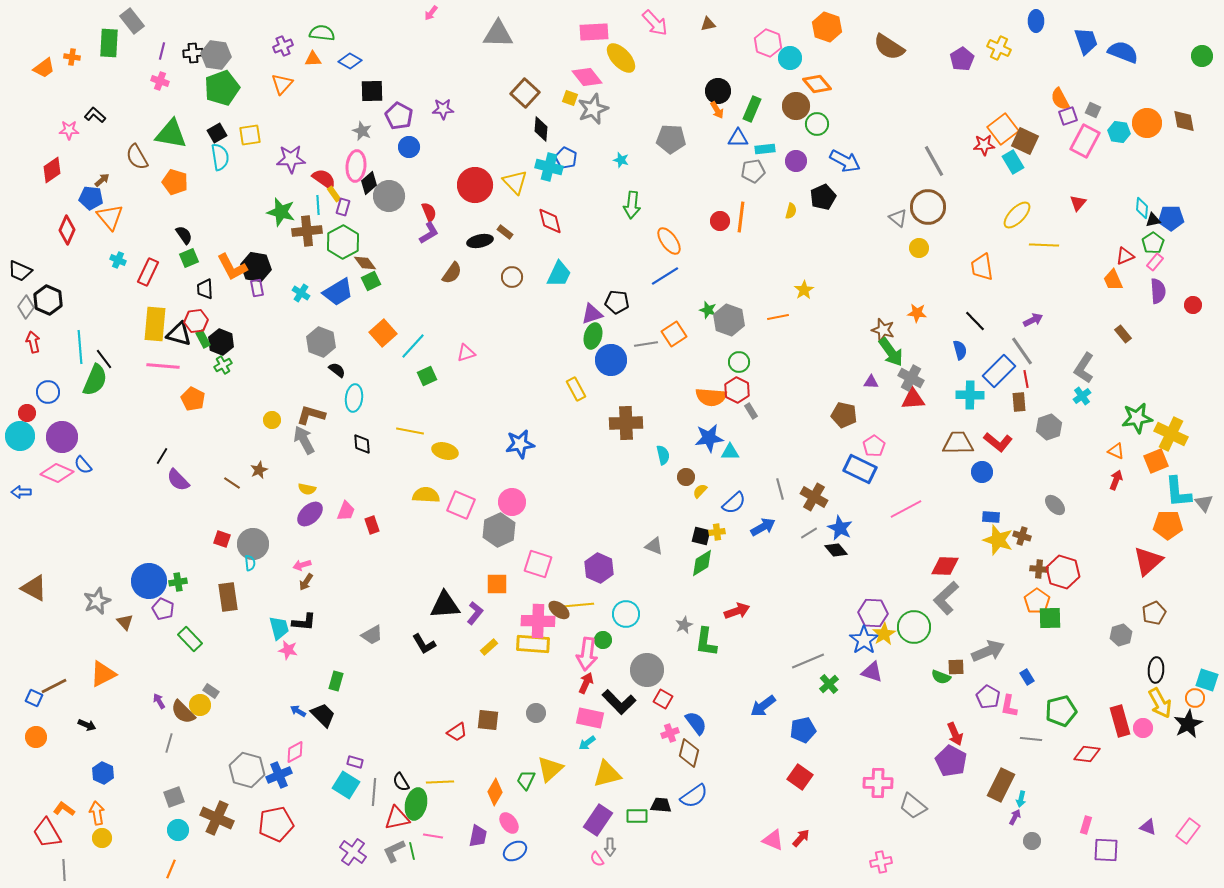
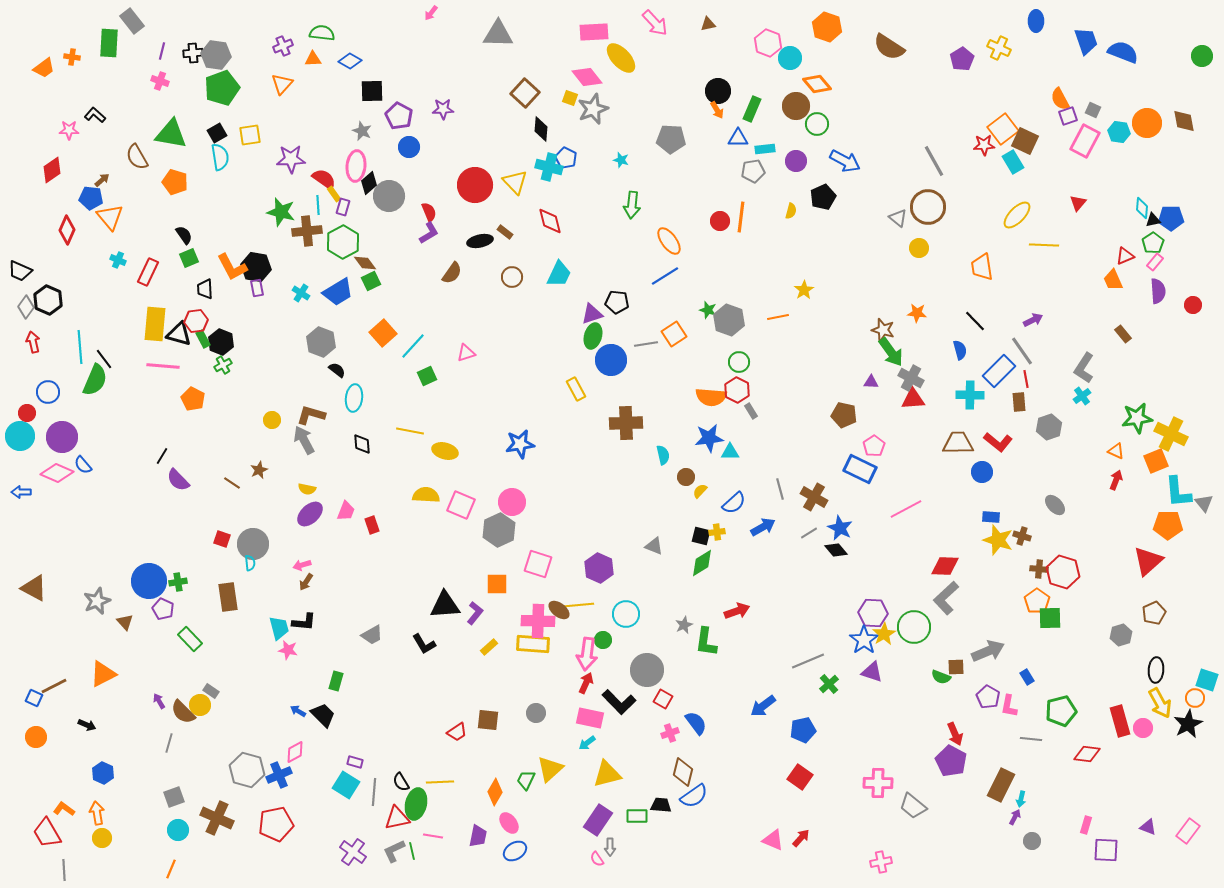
brown diamond at (689, 753): moved 6 px left, 19 px down
